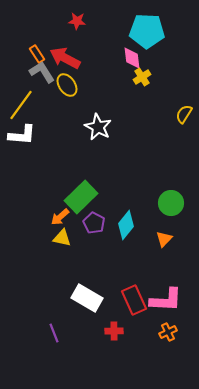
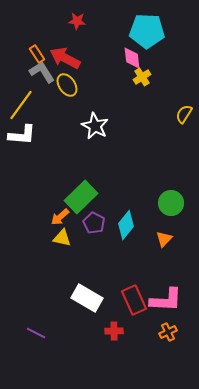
white star: moved 3 px left, 1 px up
purple line: moved 18 px left; rotated 42 degrees counterclockwise
